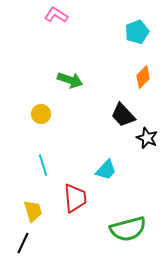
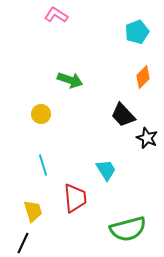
cyan trapezoid: rotated 75 degrees counterclockwise
